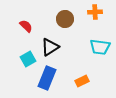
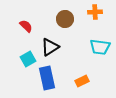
blue rectangle: rotated 35 degrees counterclockwise
